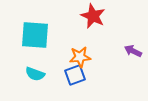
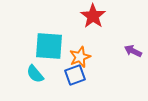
red star: rotated 10 degrees clockwise
cyan square: moved 14 px right, 11 px down
orange star: rotated 15 degrees counterclockwise
cyan semicircle: rotated 30 degrees clockwise
